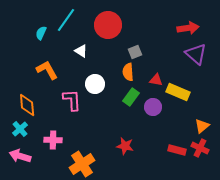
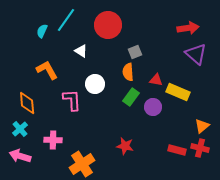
cyan semicircle: moved 1 px right, 2 px up
orange diamond: moved 2 px up
red cross: rotated 12 degrees counterclockwise
